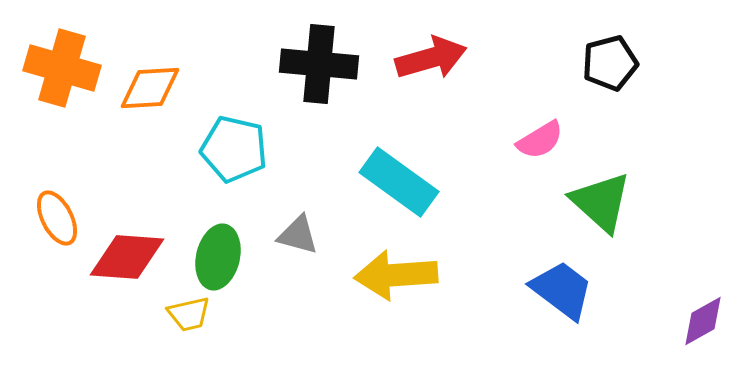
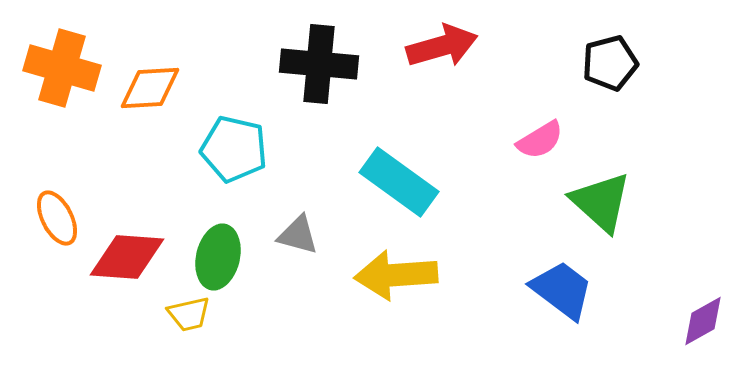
red arrow: moved 11 px right, 12 px up
